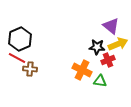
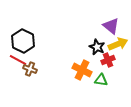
black hexagon: moved 3 px right, 2 px down; rotated 10 degrees counterclockwise
black star: rotated 21 degrees clockwise
red line: moved 1 px right, 2 px down
brown cross: rotated 16 degrees clockwise
green triangle: moved 1 px right, 1 px up
